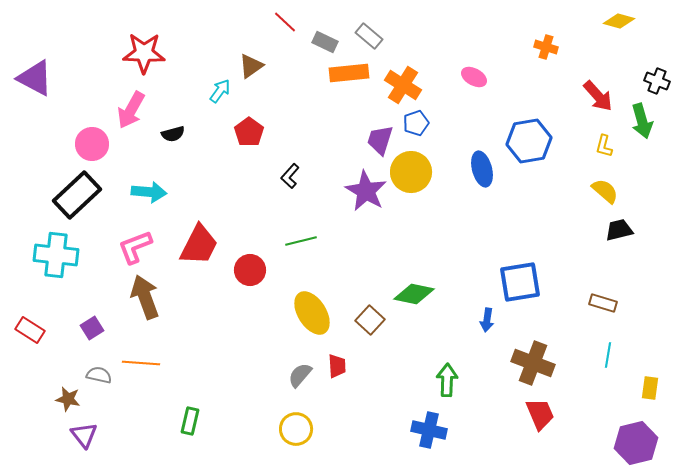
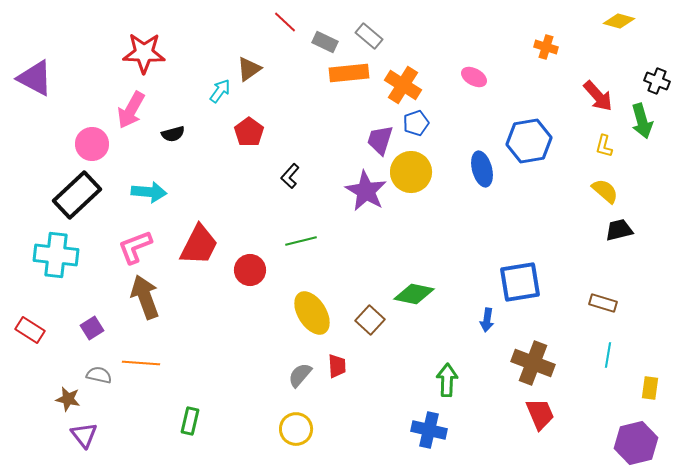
brown triangle at (251, 66): moved 2 px left, 3 px down
